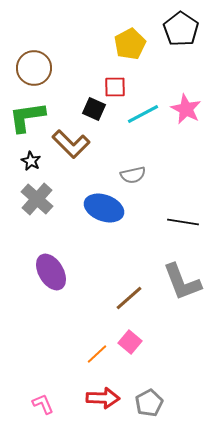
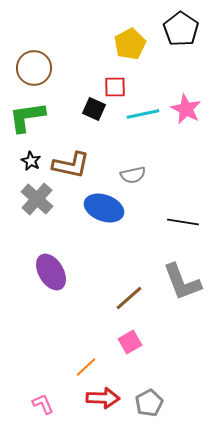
cyan line: rotated 16 degrees clockwise
brown L-shape: moved 21 px down; rotated 33 degrees counterclockwise
pink square: rotated 20 degrees clockwise
orange line: moved 11 px left, 13 px down
